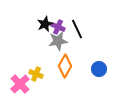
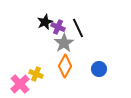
black star: moved 2 px up
black line: moved 1 px right, 1 px up
gray star: moved 6 px right, 2 px down; rotated 24 degrees counterclockwise
